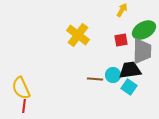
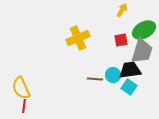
yellow cross: moved 3 px down; rotated 30 degrees clockwise
gray trapezoid: rotated 16 degrees clockwise
